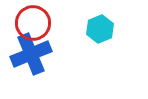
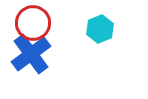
blue cross: rotated 15 degrees counterclockwise
